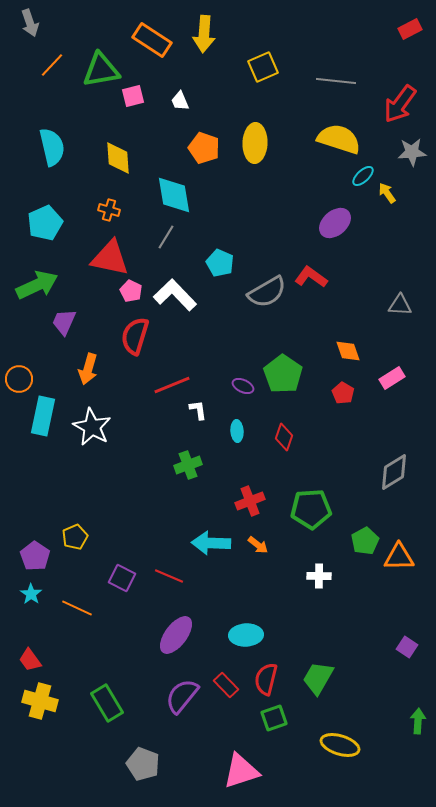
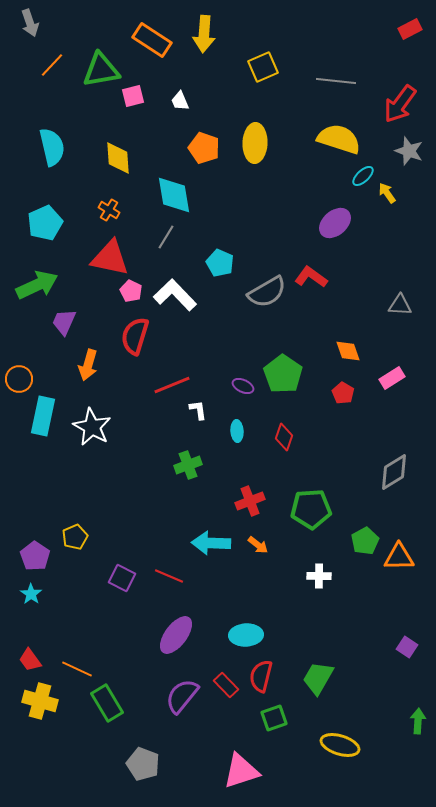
gray star at (412, 152): moved 3 px left, 1 px up; rotated 24 degrees clockwise
orange cross at (109, 210): rotated 15 degrees clockwise
orange arrow at (88, 369): moved 4 px up
orange line at (77, 608): moved 61 px down
red semicircle at (266, 679): moved 5 px left, 3 px up
